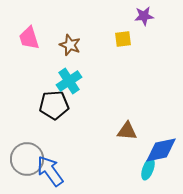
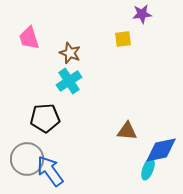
purple star: moved 2 px left, 2 px up
brown star: moved 8 px down
black pentagon: moved 9 px left, 13 px down
